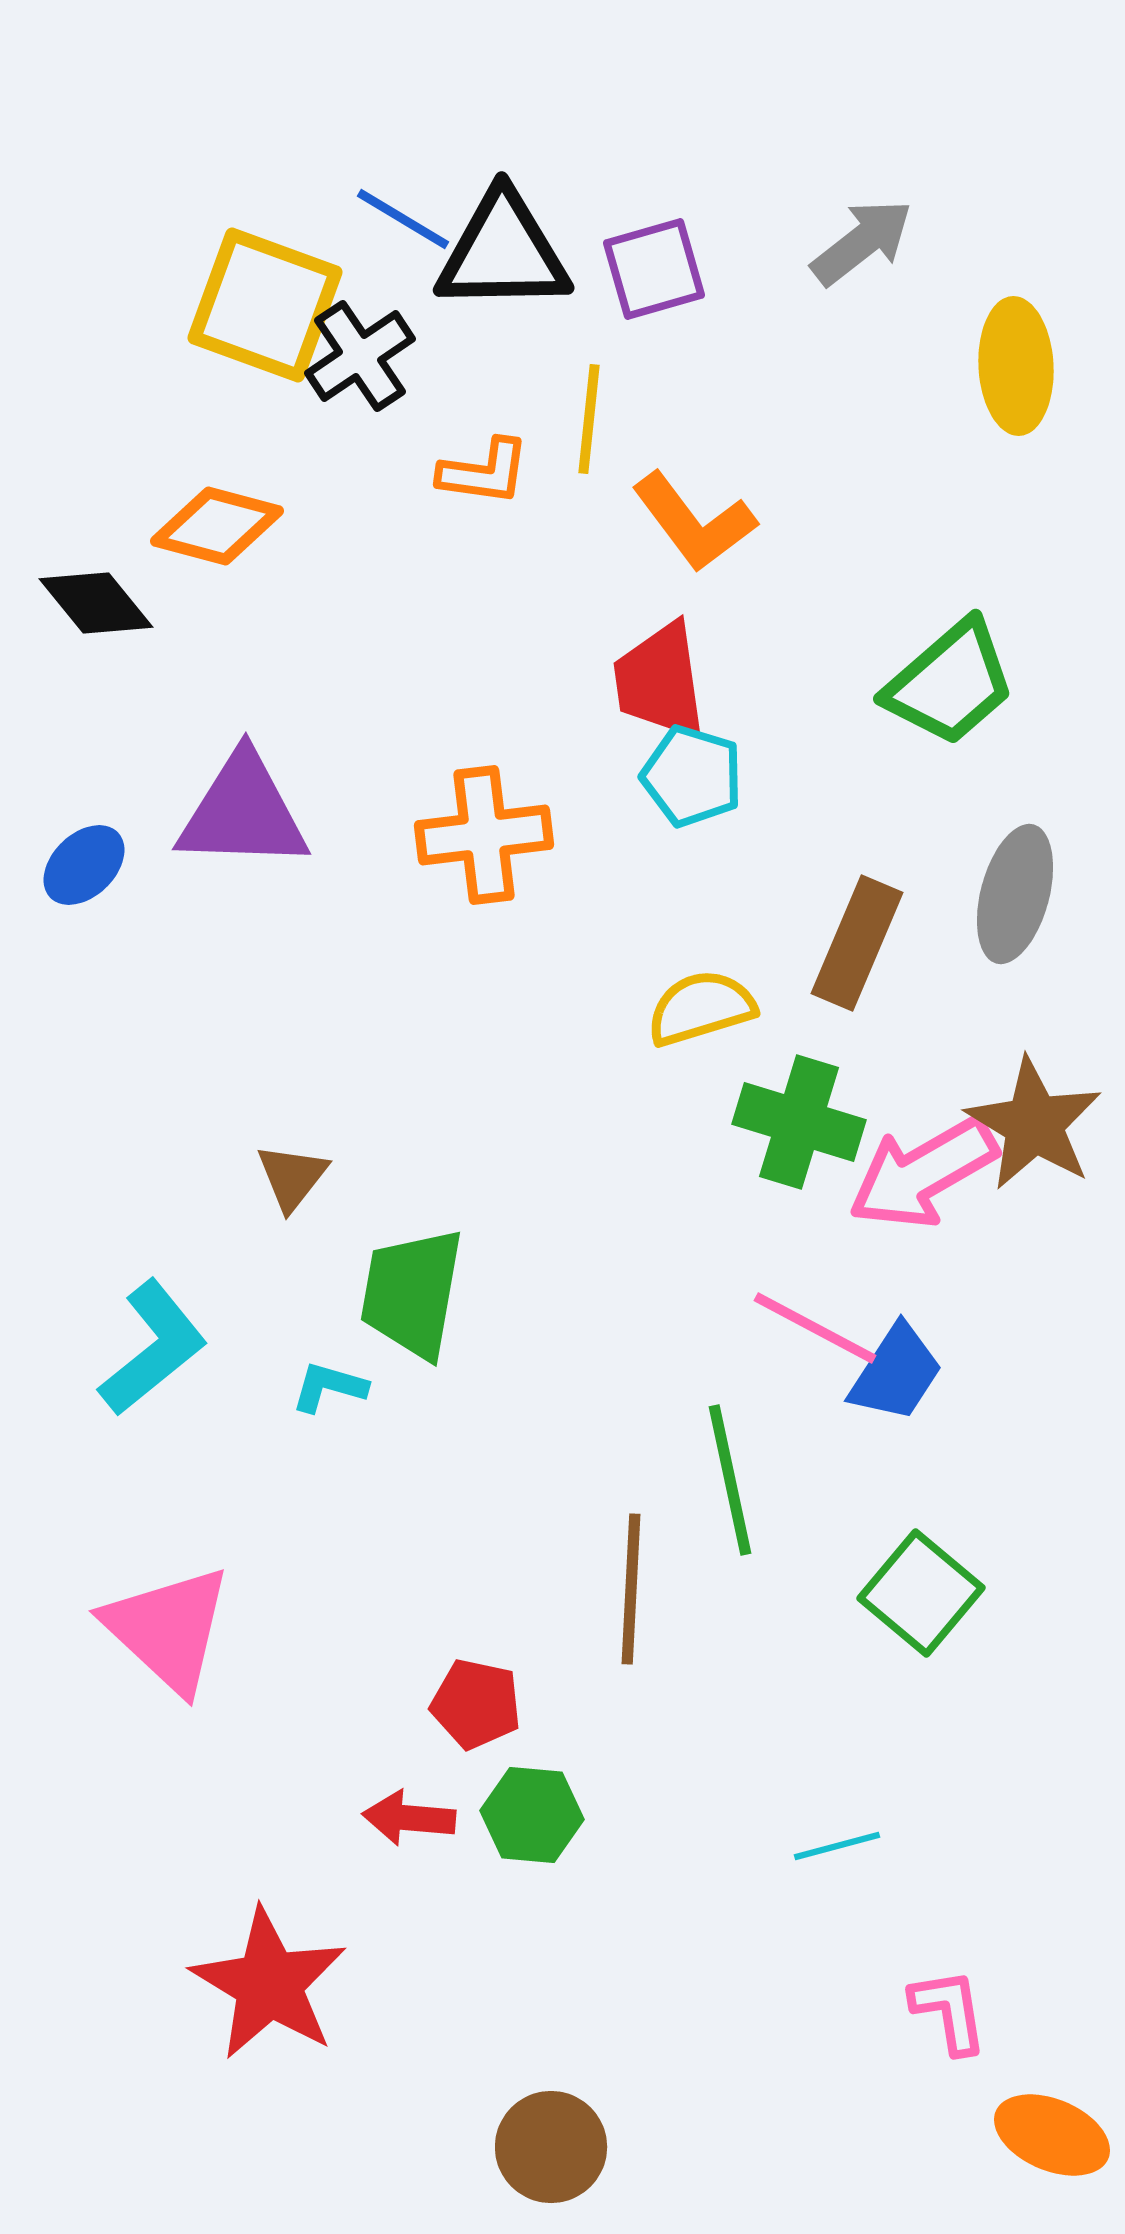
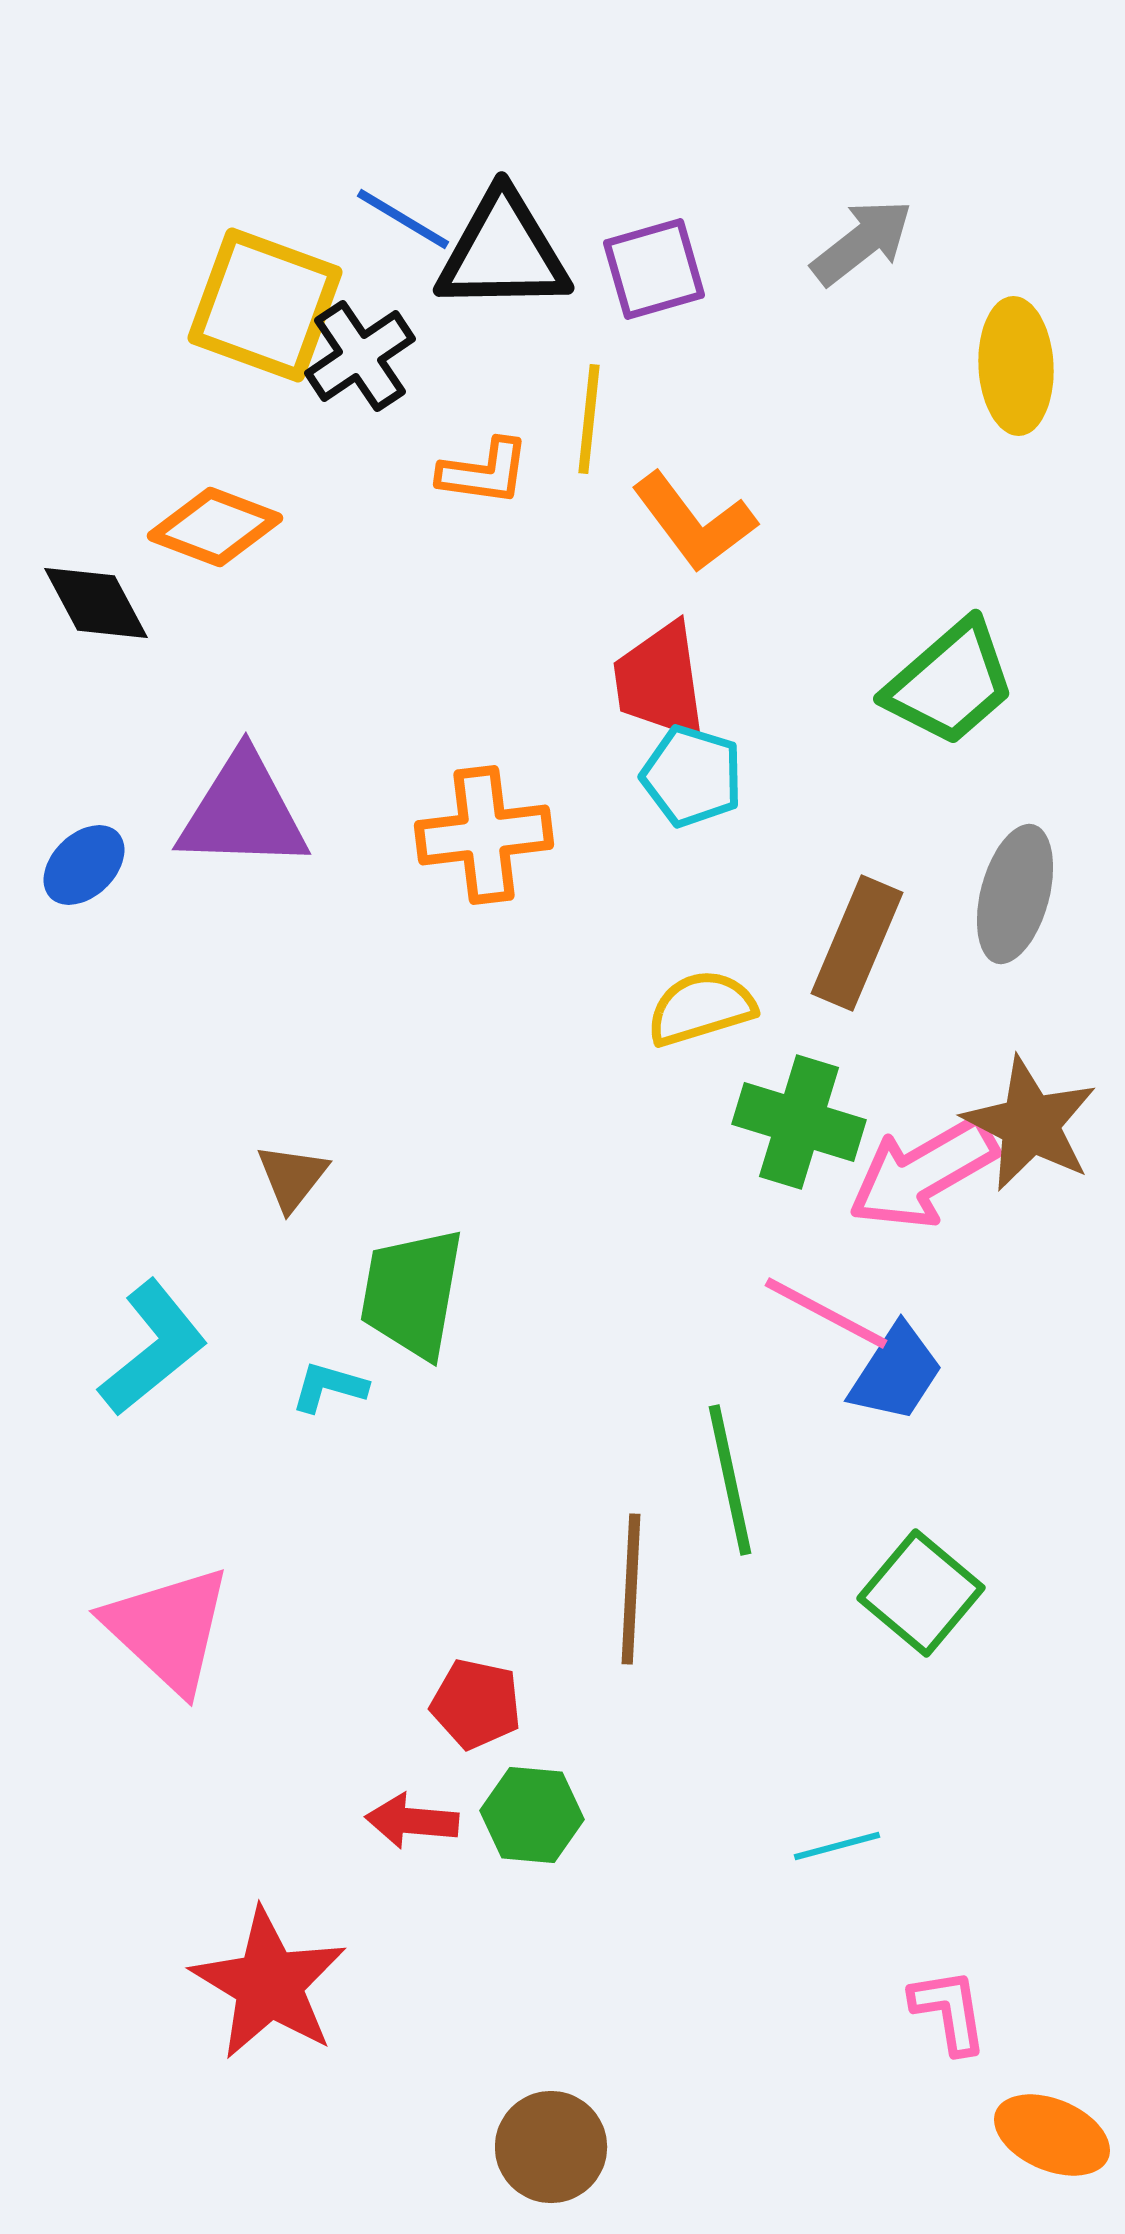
orange diamond at (217, 526): moved 2 px left, 1 px down; rotated 6 degrees clockwise
black diamond at (96, 603): rotated 11 degrees clockwise
brown star at (1034, 1124): moved 4 px left; rotated 4 degrees counterclockwise
pink line at (815, 1328): moved 11 px right, 15 px up
red arrow at (409, 1818): moved 3 px right, 3 px down
